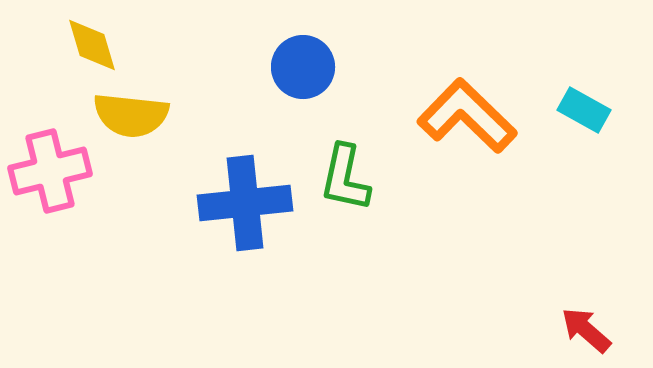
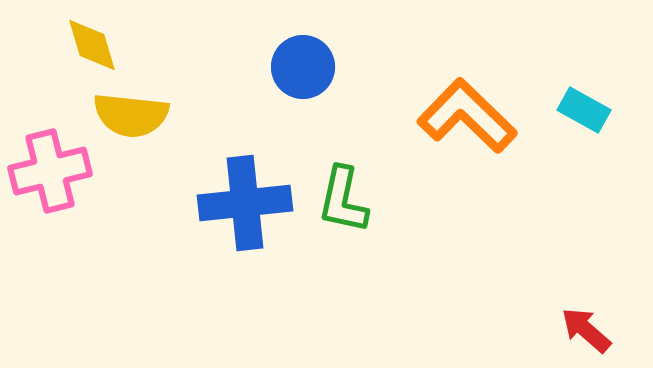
green L-shape: moved 2 px left, 22 px down
